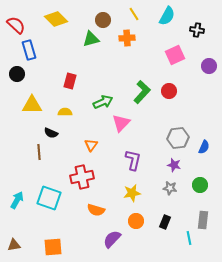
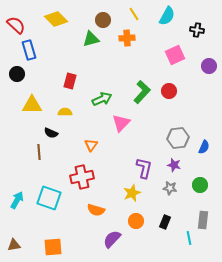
green arrow: moved 1 px left, 3 px up
purple L-shape: moved 11 px right, 8 px down
yellow star: rotated 12 degrees counterclockwise
